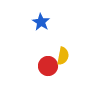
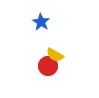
yellow semicircle: moved 8 px left, 1 px up; rotated 108 degrees clockwise
